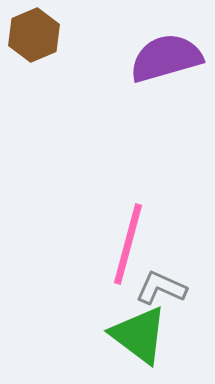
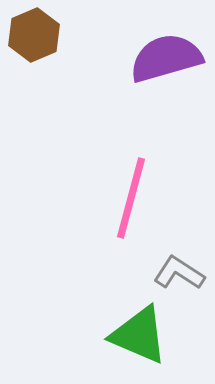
pink line: moved 3 px right, 46 px up
gray L-shape: moved 18 px right, 15 px up; rotated 9 degrees clockwise
green triangle: rotated 14 degrees counterclockwise
